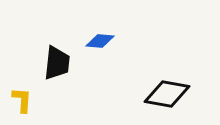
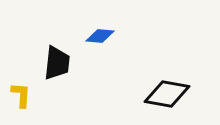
blue diamond: moved 5 px up
yellow L-shape: moved 1 px left, 5 px up
